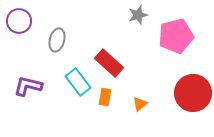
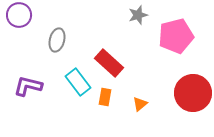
purple circle: moved 6 px up
